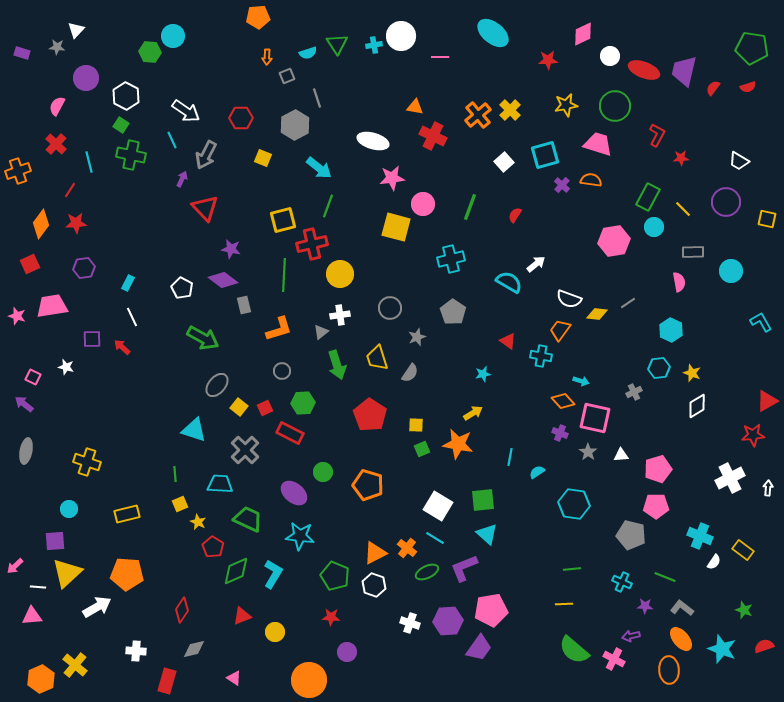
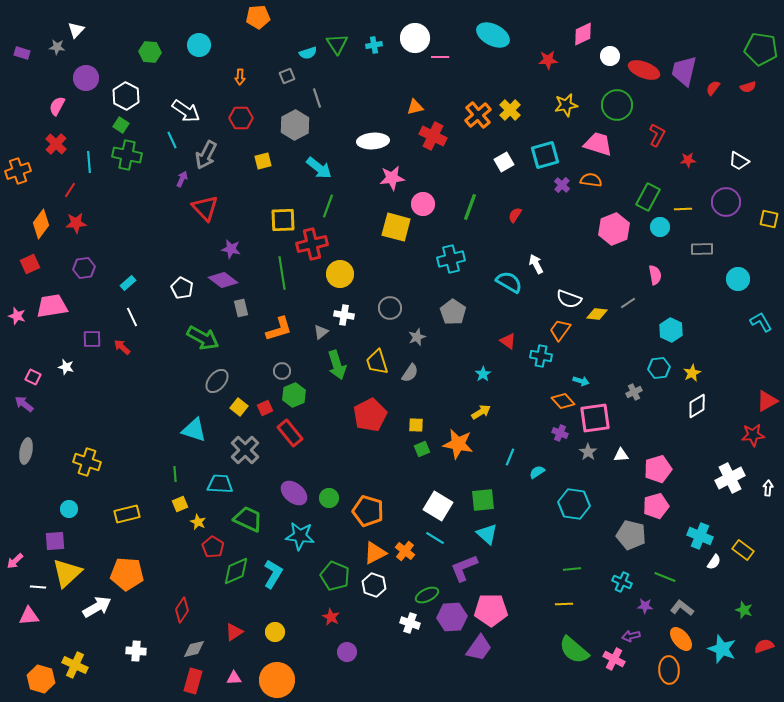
cyan ellipse at (493, 33): moved 2 px down; rotated 12 degrees counterclockwise
cyan circle at (173, 36): moved 26 px right, 9 px down
white circle at (401, 36): moved 14 px right, 2 px down
green pentagon at (752, 48): moved 9 px right, 1 px down
orange arrow at (267, 57): moved 27 px left, 20 px down
green circle at (615, 106): moved 2 px right, 1 px up
orange triangle at (415, 107): rotated 24 degrees counterclockwise
white ellipse at (373, 141): rotated 20 degrees counterclockwise
green cross at (131, 155): moved 4 px left
yellow square at (263, 158): moved 3 px down; rotated 36 degrees counterclockwise
red star at (681, 158): moved 7 px right, 2 px down
cyan line at (89, 162): rotated 10 degrees clockwise
white square at (504, 162): rotated 12 degrees clockwise
yellow line at (683, 209): rotated 48 degrees counterclockwise
yellow square at (767, 219): moved 2 px right
yellow square at (283, 220): rotated 12 degrees clockwise
cyan circle at (654, 227): moved 6 px right
pink hexagon at (614, 241): moved 12 px up; rotated 12 degrees counterclockwise
gray rectangle at (693, 252): moved 9 px right, 3 px up
white arrow at (536, 264): rotated 78 degrees counterclockwise
cyan circle at (731, 271): moved 7 px right, 8 px down
green line at (284, 275): moved 2 px left, 2 px up; rotated 12 degrees counterclockwise
pink semicircle at (679, 282): moved 24 px left, 7 px up
cyan rectangle at (128, 283): rotated 21 degrees clockwise
gray rectangle at (244, 305): moved 3 px left, 3 px down
white cross at (340, 315): moved 4 px right; rotated 18 degrees clockwise
yellow trapezoid at (377, 358): moved 4 px down
yellow star at (692, 373): rotated 24 degrees clockwise
cyan star at (483, 374): rotated 21 degrees counterclockwise
gray ellipse at (217, 385): moved 4 px up
green hexagon at (303, 403): moved 9 px left, 8 px up; rotated 20 degrees counterclockwise
yellow arrow at (473, 413): moved 8 px right, 1 px up
red pentagon at (370, 415): rotated 12 degrees clockwise
pink square at (595, 418): rotated 20 degrees counterclockwise
red rectangle at (290, 433): rotated 24 degrees clockwise
cyan line at (510, 457): rotated 12 degrees clockwise
green circle at (323, 472): moved 6 px right, 26 px down
orange pentagon at (368, 485): moved 26 px down
pink pentagon at (656, 506): rotated 15 degrees counterclockwise
orange cross at (407, 548): moved 2 px left, 3 px down
pink arrow at (15, 566): moved 5 px up
green ellipse at (427, 572): moved 23 px down
pink pentagon at (491, 610): rotated 8 degrees clockwise
pink triangle at (32, 616): moved 3 px left
red triangle at (242, 616): moved 8 px left, 16 px down; rotated 12 degrees counterclockwise
red star at (331, 617): rotated 24 degrees clockwise
purple hexagon at (448, 621): moved 4 px right, 4 px up
yellow cross at (75, 665): rotated 15 degrees counterclockwise
pink triangle at (234, 678): rotated 35 degrees counterclockwise
orange hexagon at (41, 679): rotated 20 degrees counterclockwise
orange circle at (309, 680): moved 32 px left
red rectangle at (167, 681): moved 26 px right
